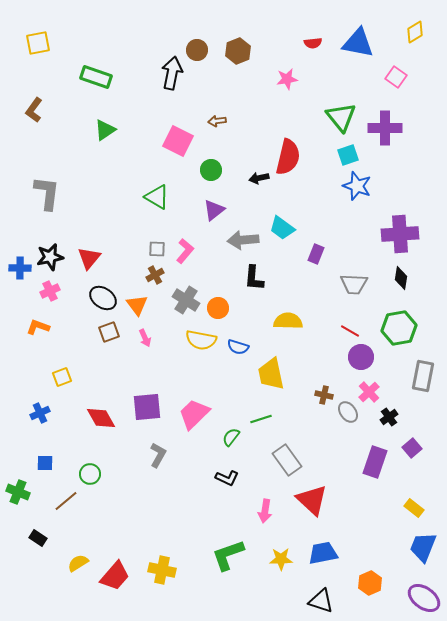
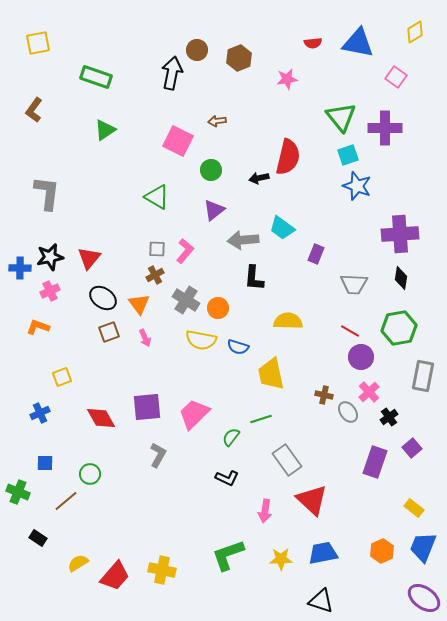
brown hexagon at (238, 51): moved 1 px right, 7 px down
orange triangle at (137, 305): moved 2 px right, 1 px up
orange hexagon at (370, 583): moved 12 px right, 32 px up
